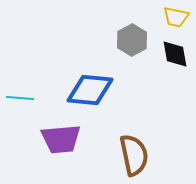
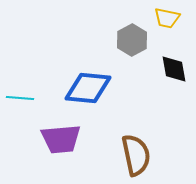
yellow trapezoid: moved 9 px left, 1 px down
black diamond: moved 1 px left, 15 px down
blue diamond: moved 2 px left, 2 px up
brown semicircle: moved 2 px right
